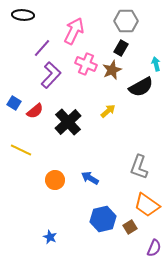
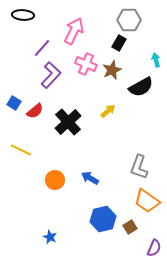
gray hexagon: moved 3 px right, 1 px up
black rectangle: moved 2 px left, 5 px up
cyan arrow: moved 4 px up
orange trapezoid: moved 4 px up
